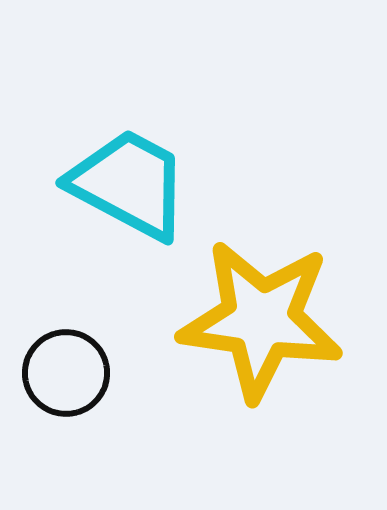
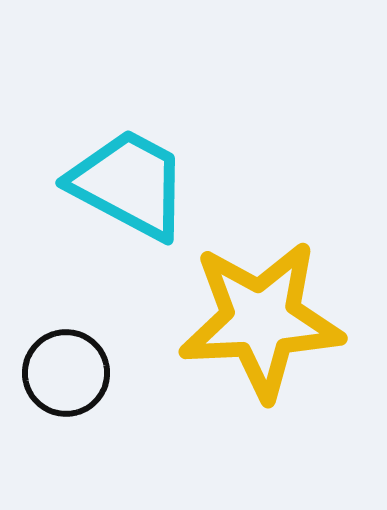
yellow star: rotated 11 degrees counterclockwise
